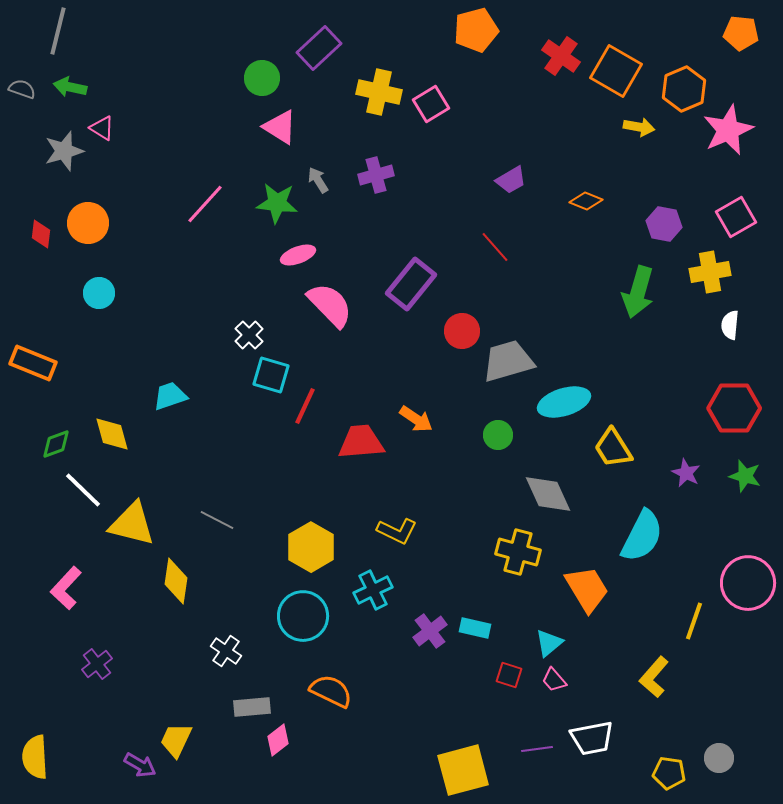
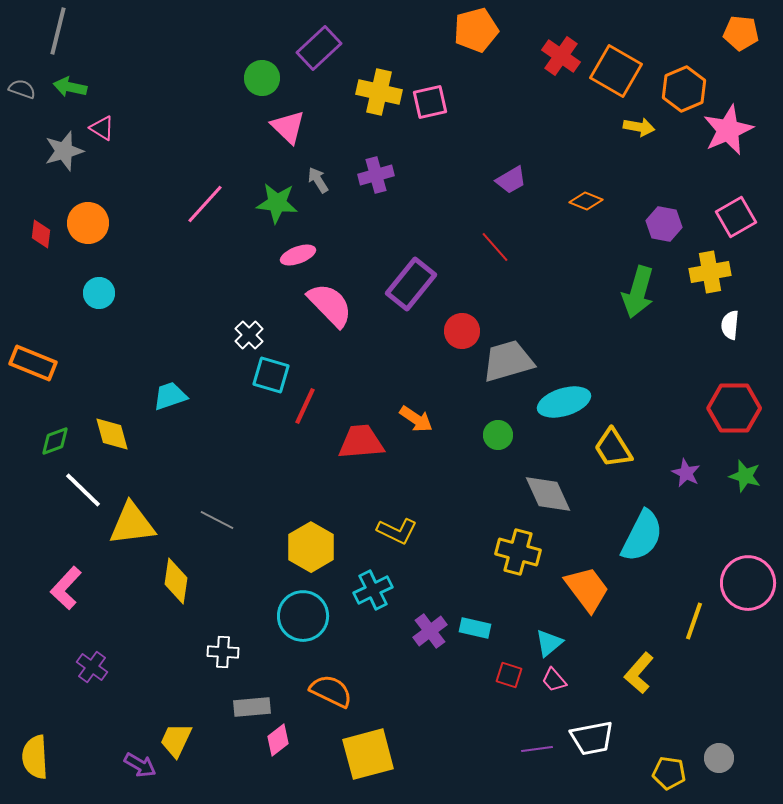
pink square at (431, 104): moved 1 px left, 2 px up; rotated 18 degrees clockwise
pink triangle at (280, 127): moved 8 px right; rotated 12 degrees clockwise
green diamond at (56, 444): moved 1 px left, 3 px up
yellow triangle at (132, 524): rotated 21 degrees counterclockwise
orange trapezoid at (587, 589): rotated 6 degrees counterclockwise
white cross at (226, 651): moved 3 px left, 1 px down; rotated 32 degrees counterclockwise
purple cross at (97, 664): moved 5 px left, 3 px down; rotated 16 degrees counterclockwise
yellow L-shape at (654, 677): moved 15 px left, 4 px up
yellow square at (463, 770): moved 95 px left, 16 px up
